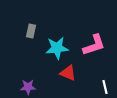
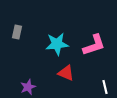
gray rectangle: moved 14 px left, 1 px down
cyan star: moved 4 px up
red triangle: moved 2 px left
purple star: rotated 21 degrees counterclockwise
